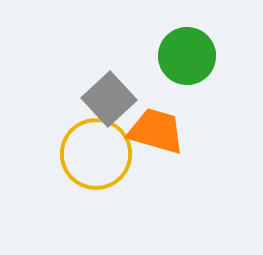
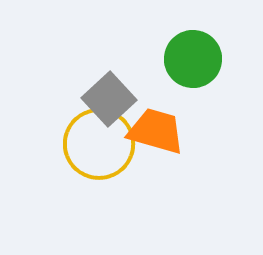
green circle: moved 6 px right, 3 px down
yellow circle: moved 3 px right, 10 px up
